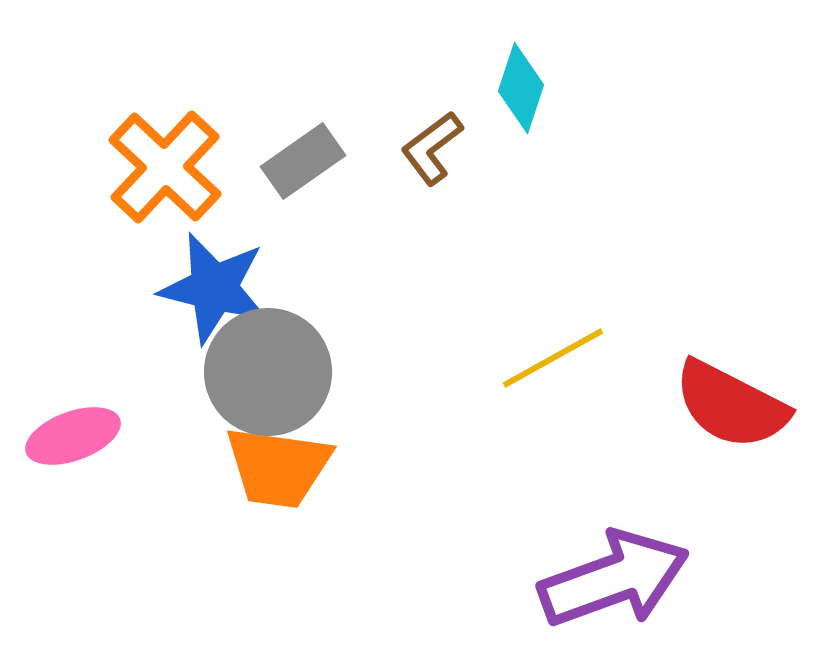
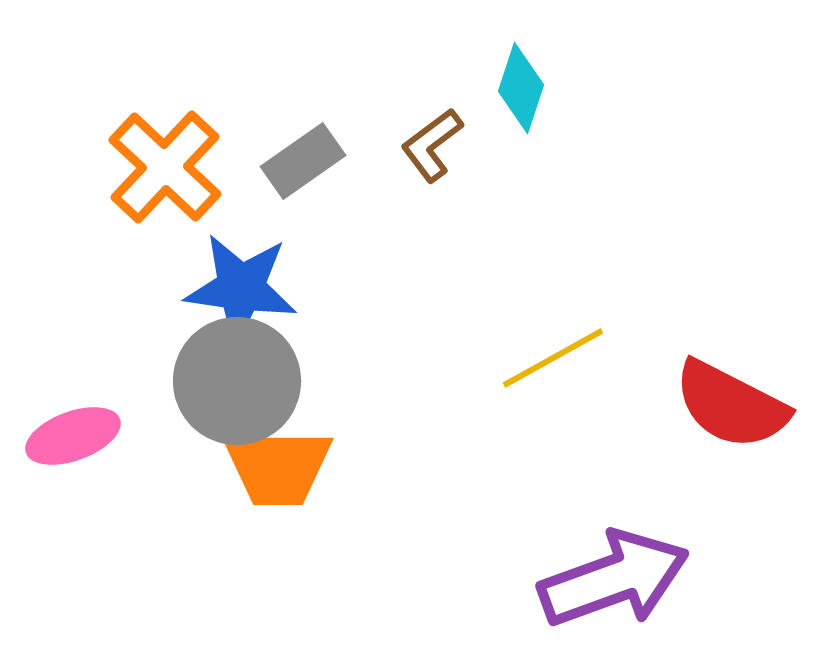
brown L-shape: moved 3 px up
blue star: moved 27 px right; rotated 6 degrees counterclockwise
gray circle: moved 31 px left, 9 px down
orange trapezoid: rotated 8 degrees counterclockwise
